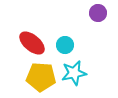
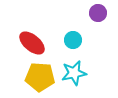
cyan circle: moved 8 px right, 5 px up
yellow pentagon: moved 1 px left
